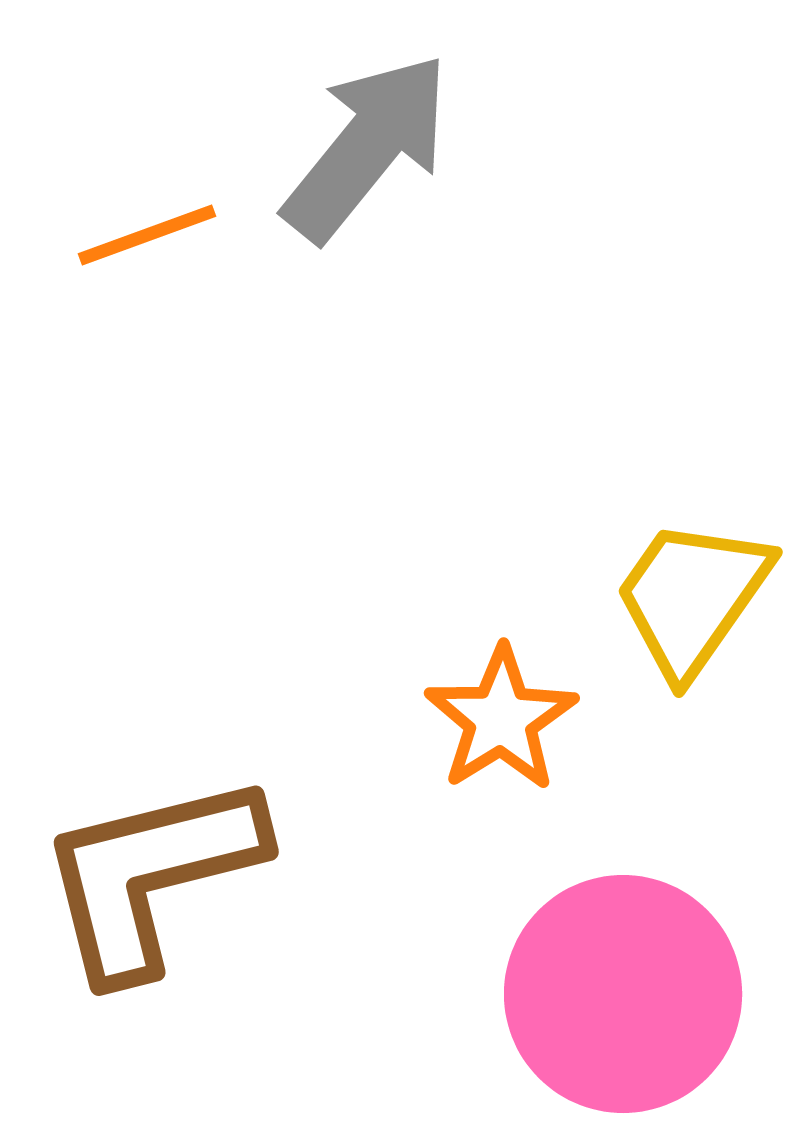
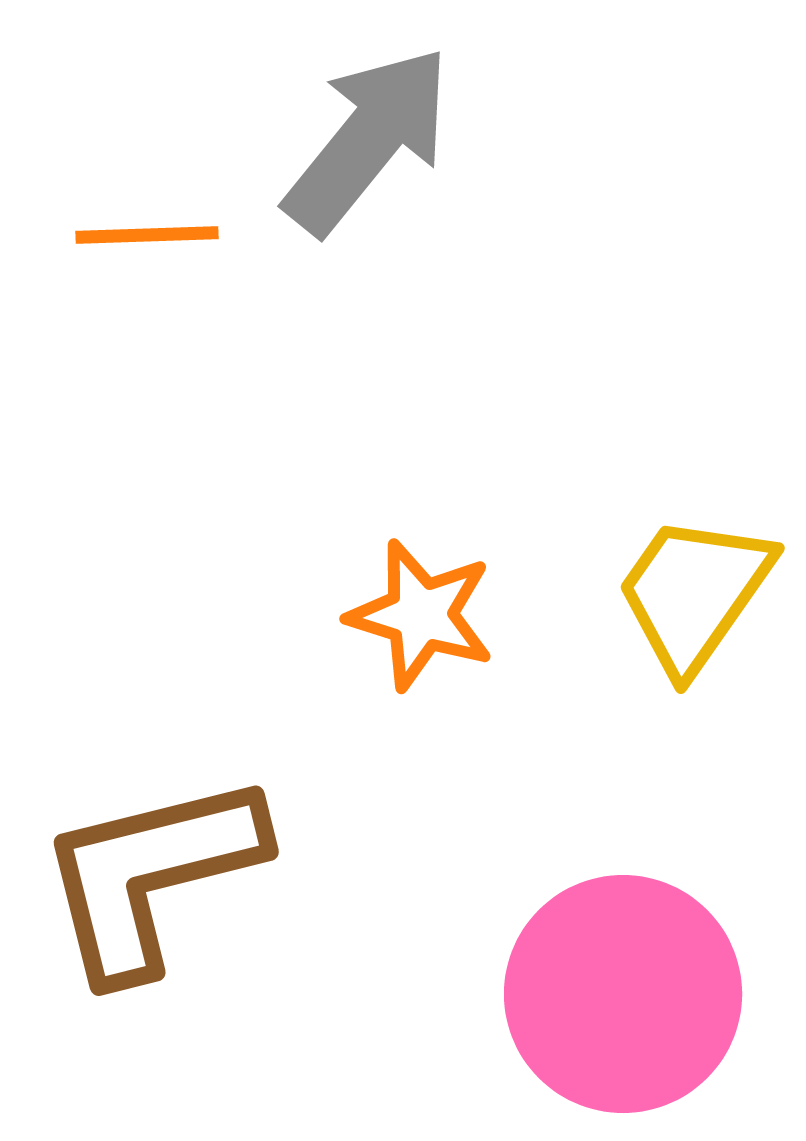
gray arrow: moved 1 px right, 7 px up
orange line: rotated 18 degrees clockwise
yellow trapezoid: moved 2 px right, 4 px up
orange star: moved 80 px left, 104 px up; rotated 23 degrees counterclockwise
